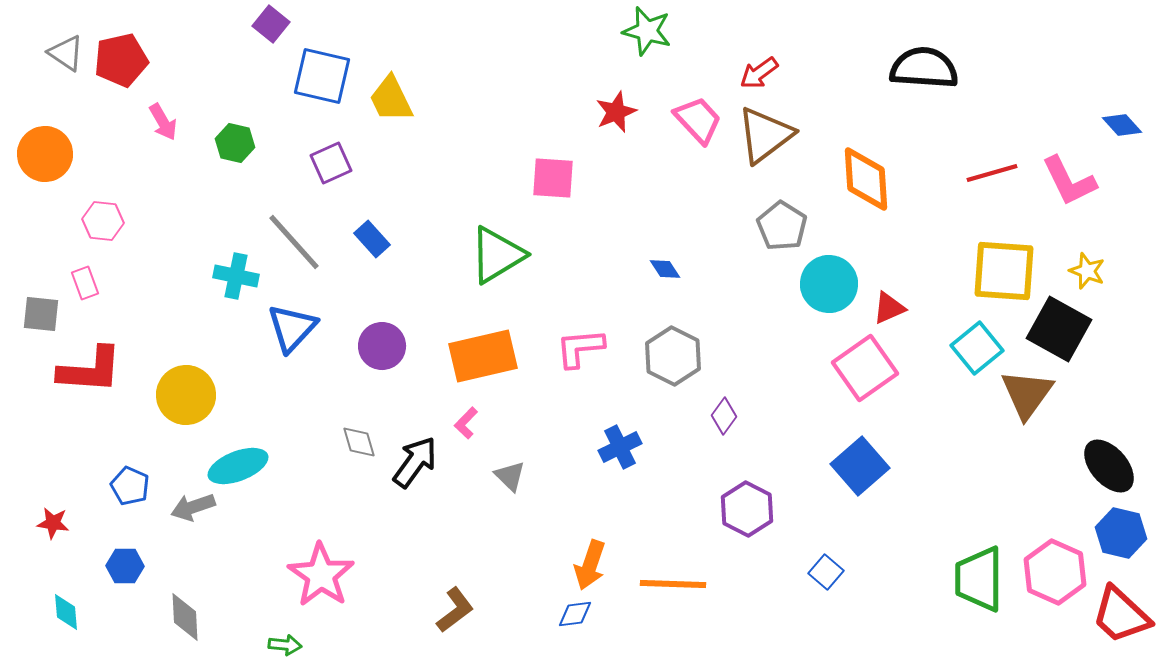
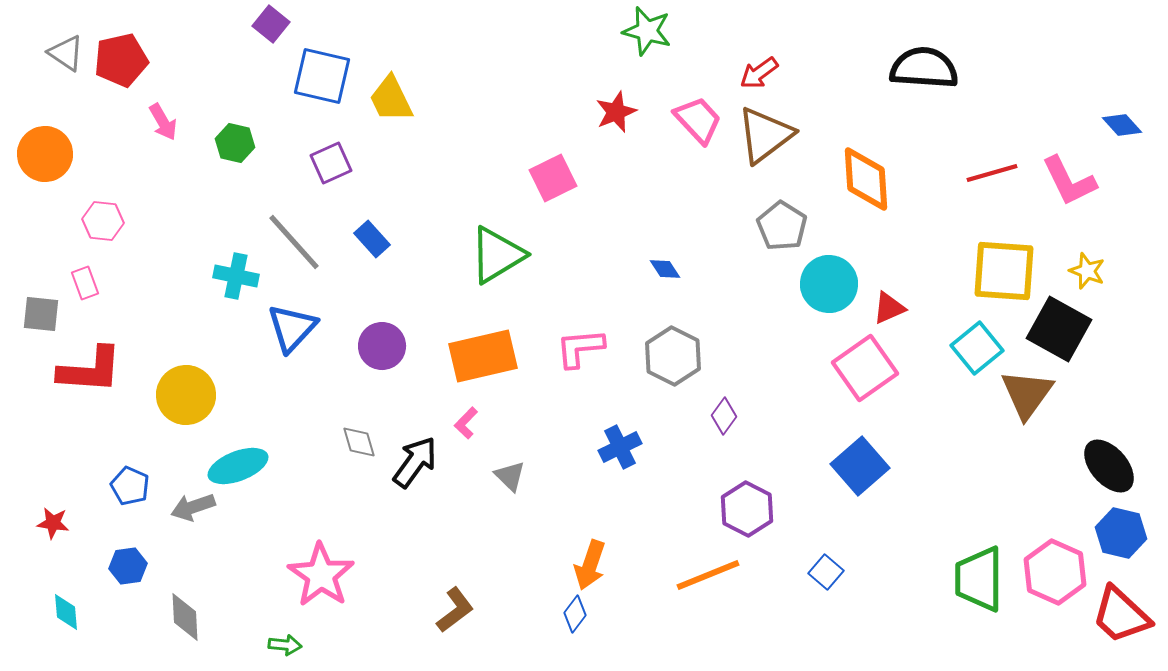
pink square at (553, 178): rotated 30 degrees counterclockwise
blue hexagon at (125, 566): moved 3 px right; rotated 9 degrees counterclockwise
orange line at (673, 584): moved 35 px right, 9 px up; rotated 24 degrees counterclockwise
blue diamond at (575, 614): rotated 45 degrees counterclockwise
